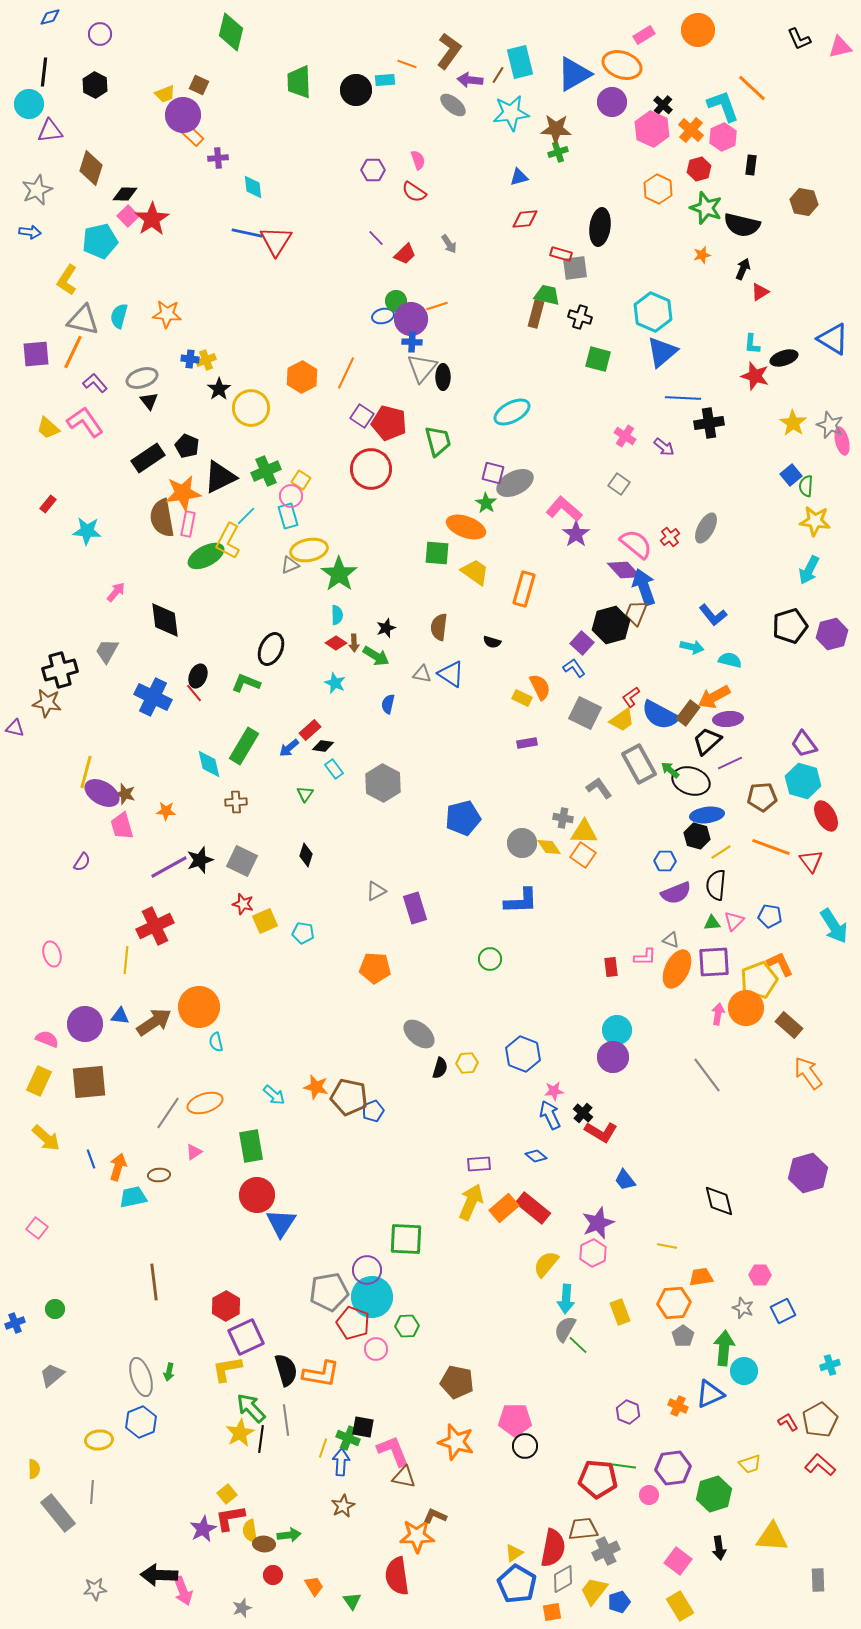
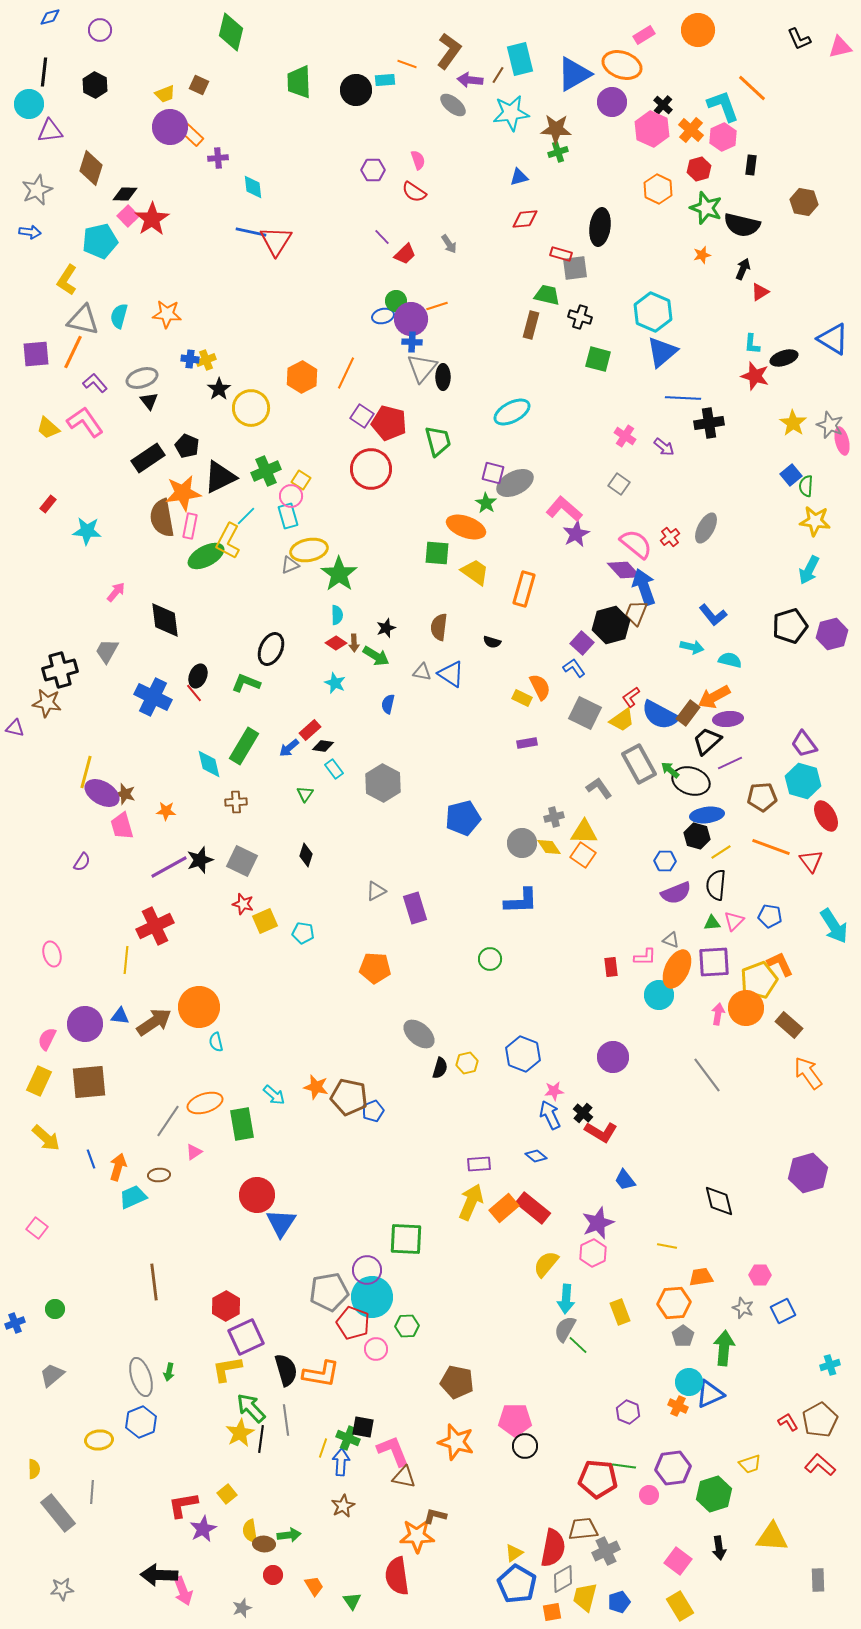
purple circle at (100, 34): moved 4 px up
cyan rectangle at (520, 62): moved 3 px up
purple circle at (183, 115): moved 13 px left, 12 px down
blue line at (247, 233): moved 4 px right, 1 px up
purple line at (376, 238): moved 6 px right, 1 px up
brown rectangle at (536, 314): moved 5 px left, 11 px down
pink rectangle at (188, 524): moved 2 px right, 2 px down
purple star at (576, 534): rotated 8 degrees clockwise
gray triangle at (422, 674): moved 2 px up
gray cross at (563, 818): moved 9 px left, 1 px up; rotated 24 degrees counterclockwise
cyan circle at (617, 1030): moved 42 px right, 35 px up
pink semicircle at (47, 1039): rotated 85 degrees counterclockwise
yellow hexagon at (467, 1063): rotated 10 degrees counterclockwise
gray line at (168, 1113): moved 8 px down
green rectangle at (251, 1146): moved 9 px left, 22 px up
cyan trapezoid at (133, 1197): rotated 12 degrees counterclockwise
cyan circle at (744, 1371): moved 55 px left, 11 px down
brown L-shape at (435, 1516): rotated 10 degrees counterclockwise
red L-shape at (230, 1518): moved 47 px left, 13 px up
gray star at (95, 1589): moved 33 px left
yellow trapezoid at (594, 1591): moved 9 px left, 6 px down; rotated 24 degrees counterclockwise
